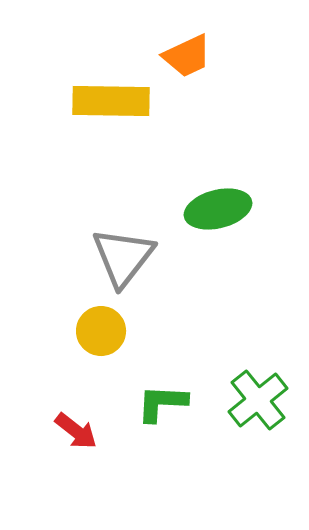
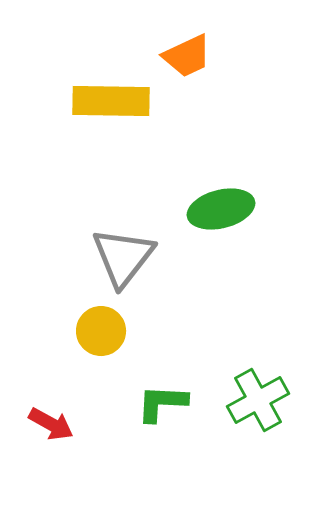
green ellipse: moved 3 px right
green cross: rotated 10 degrees clockwise
red arrow: moved 25 px left, 7 px up; rotated 9 degrees counterclockwise
